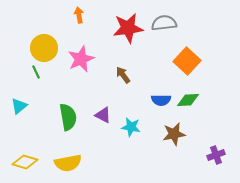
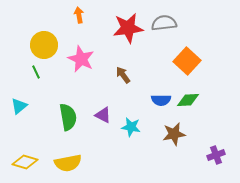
yellow circle: moved 3 px up
pink star: rotated 24 degrees counterclockwise
